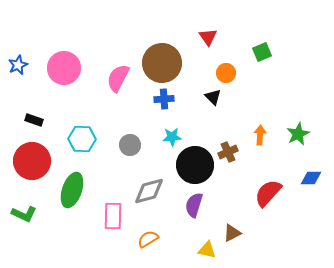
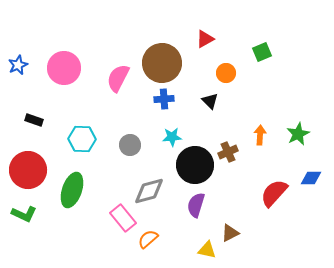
red triangle: moved 3 px left, 2 px down; rotated 36 degrees clockwise
black triangle: moved 3 px left, 4 px down
red circle: moved 4 px left, 9 px down
red semicircle: moved 6 px right
purple semicircle: moved 2 px right
pink rectangle: moved 10 px right, 2 px down; rotated 40 degrees counterclockwise
brown triangle: moved 2 px left
orange semicircle: rotated 10 degrees counterclockwise
